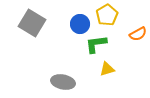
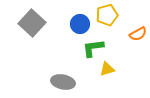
yellow pentagon: rotated 15 degrees clockwise
gray square: rotated 12 degrees clockwise
green L-shape: moved 3 px left, 4 px down
